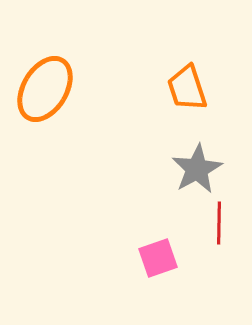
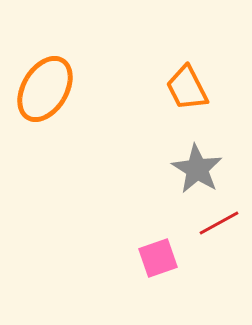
orange trapezoid: rotated 9 degrees counterclockwise
gray star: rotated 12 degrees counterclockwise
red line: rotated 60 degrees clockwise
